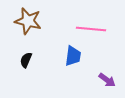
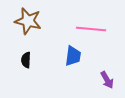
black semicircle: rotated 21 degrees counterclockwise
purple arrow: rotated 24 degrees clockwise
